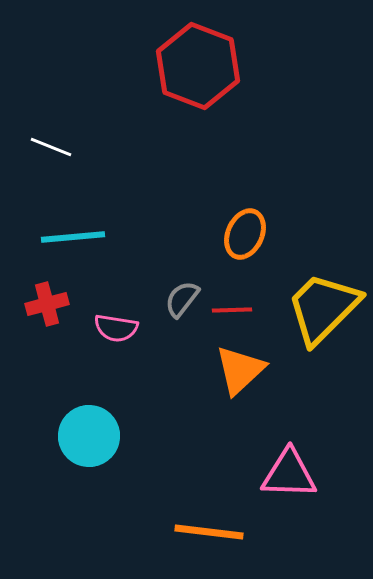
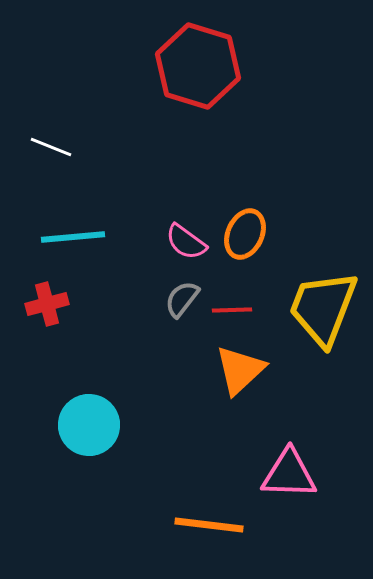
red hexagon: rotated 4 degrees counterclockwise
yellow trapezoid: rotated 24 degrees counterclockwise
pink semicircle: moved 70 px right, 86 px up; rotated 27 degrees clockwise
cyan circle: moved 11 px up
orange line: moved 7 px up
